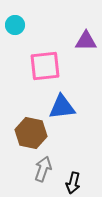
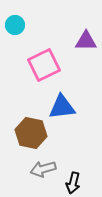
pink square: moved 1 px left, 1 px up; rotated 20 degrees counterclockwise
gray arrow: rotated 125 degrees counterclockwise
